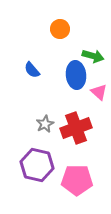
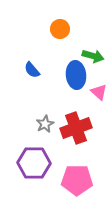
purple hexagon: moved 3 px left, 2 px up; rotated 12 degrees counterclockwise
